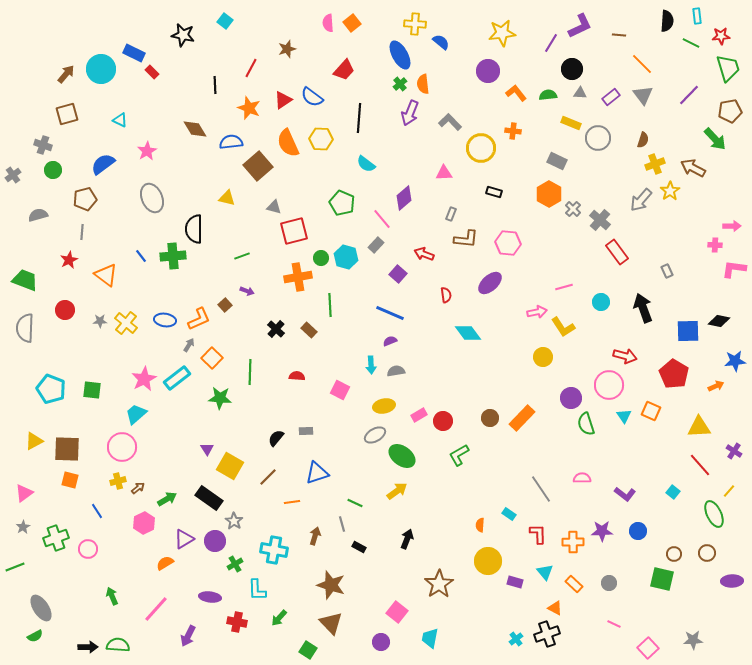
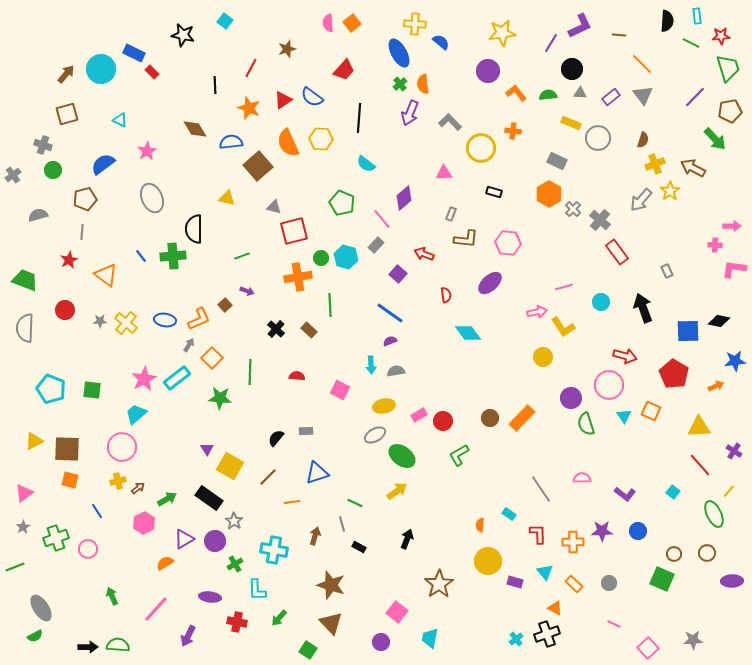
blue ellipse at (400, 55): moved 1 px left, 2 px up
purple line at (689, 95): moved 6 px right, 2 px down
blue line at (390, 313): rotated 12 degrees clockwise
green square at (662, 579): rotated 10 degrees clockwise
